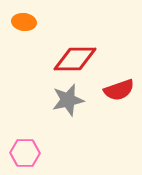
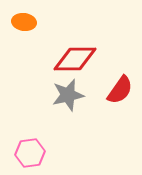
red semicircle: moved 1 px right; rotated 36 degrees counterclockwise
gray star: moved 5 px up
pink hexagon: moved 5 px right; rotated 8 degrees counterclockwise
